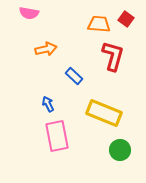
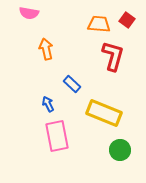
red square: moved 1 px right, 1 px down
orange arrow: rotated 90 degrees counterclockwise
blue rectangle: moved 2 px left, 8 px down
